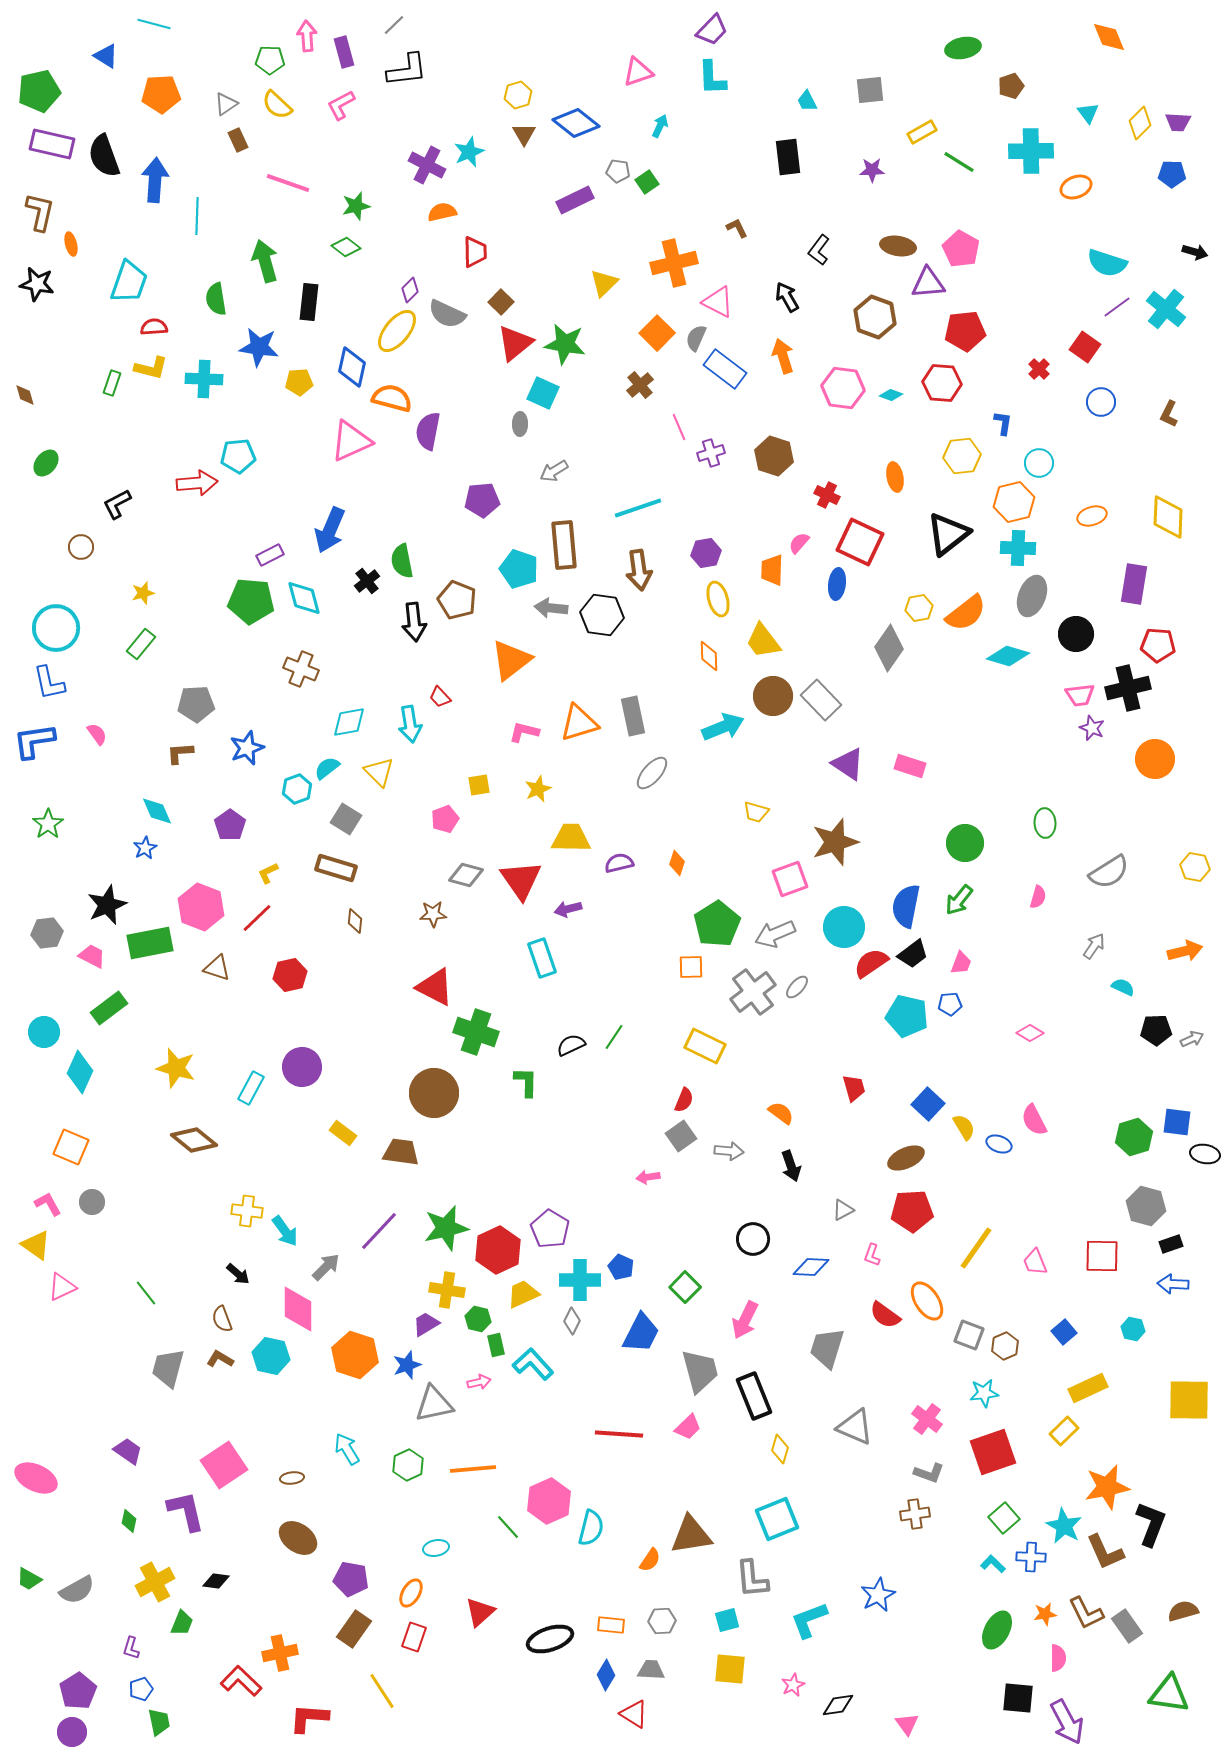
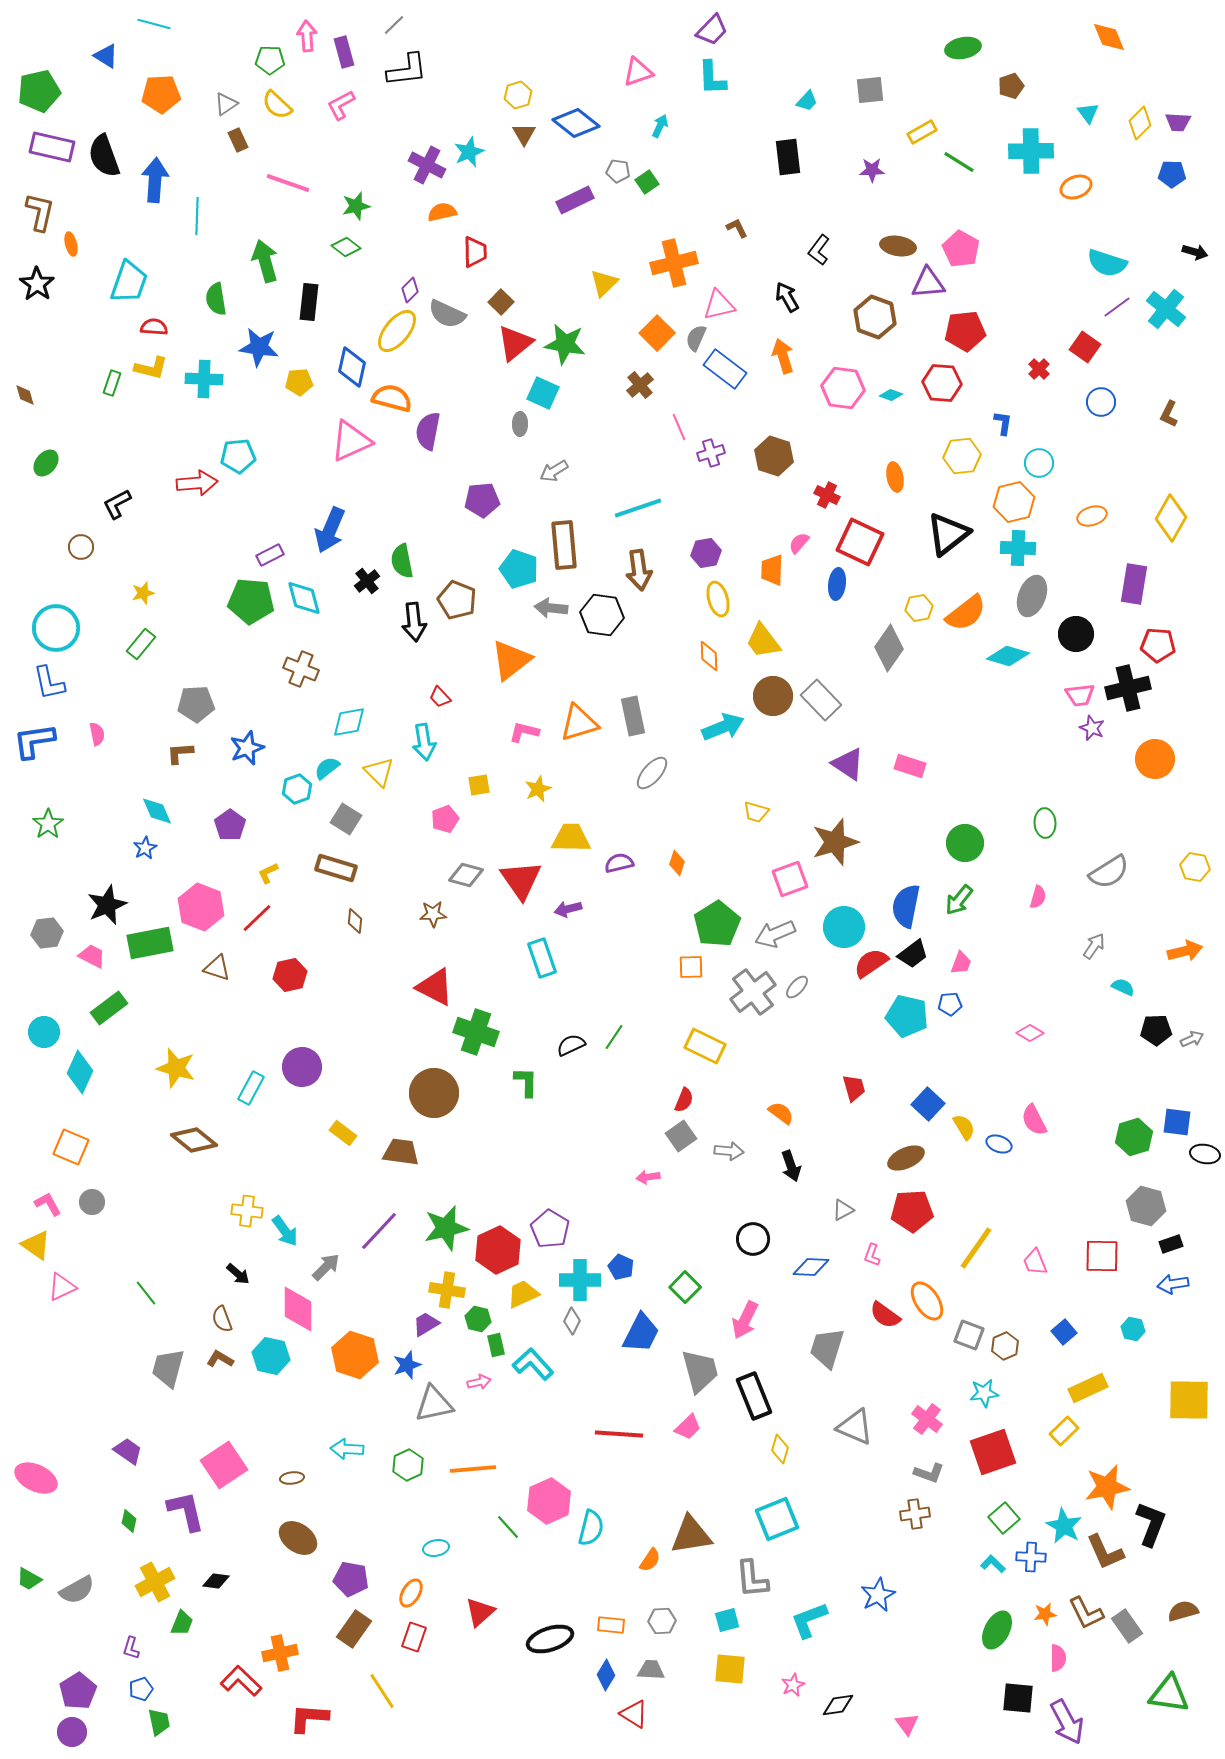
cyan trapezoid at (807, 101): rotated 110 degrees counterclockwise
purple rectangle at (52, 144): moved 3 px down
black star at (37, 284): rotated 24 degrees clockwise
pink triangle at (718, 302): moved 1 px right, 3 px down; rotated 40 degrees counterclockwise
red semicircle at (154, 327): rotated 8 degrees clockwise
yellow diamond at (1168, 517): moved 3 px right, 1 px down; rotated 27 degrees clockwise
cyan arrow at (410, 724): moved 14 px right, 18 px down
pink semicircle at (97, 734): rotated 25 degrees clockwise
blue arrow at (1173, 1284): rotated 12 degrees counterclockwise
cyan arrow at (347, 1449): rotated 56 degrees counterclockwise
